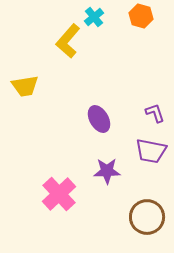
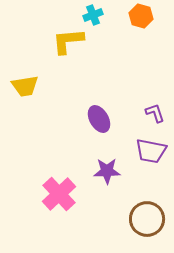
cyan cross: moved 1 px left, 2 px up; rotated 18 degrees clockwise
yellow L-shape: rotated 44 degrees clockwise
brown circle: moved 2 px down
